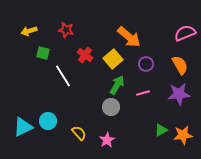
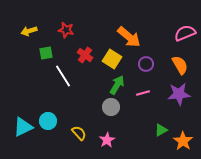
green square: moved 3 px right; rotated 24 degrees counterclockwise
yellow square: moved 1 px left; rotated 18 degrees counterclockwise
orange star: moved 6 px down; rotated 30 degrees counterclockwise
